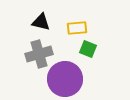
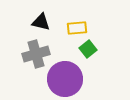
green square: rotated 30 degrees clockwise
gray cross: moved 3 px left
